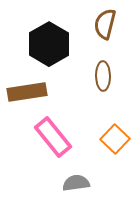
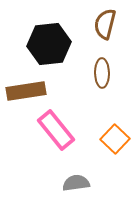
black hexagon: rotated 24 degrees clockwise
brown ellipse: moved 1 px left, 3 px up
brown rectangle: moved 1 px left, 1 px up
pink rectangle: moved 3 px right, 7 px up
